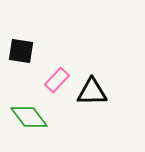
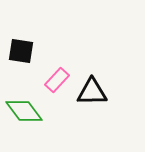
green diamond: moved 5 px left, 6 px up
